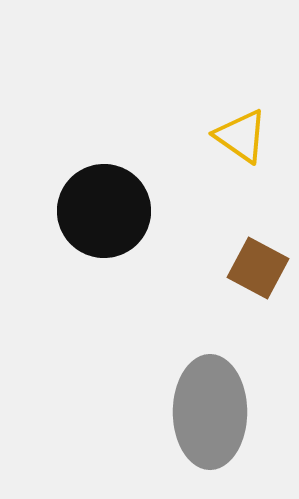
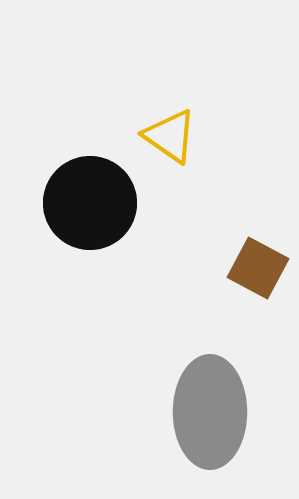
yellow triangle: moved 71 px left
black circle: moved 14 px left, 8 px up
